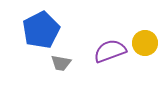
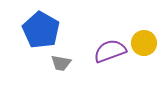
blue pentagon: rotated 15 degrees counterclockwise
yellow circle: moved 1 px left
